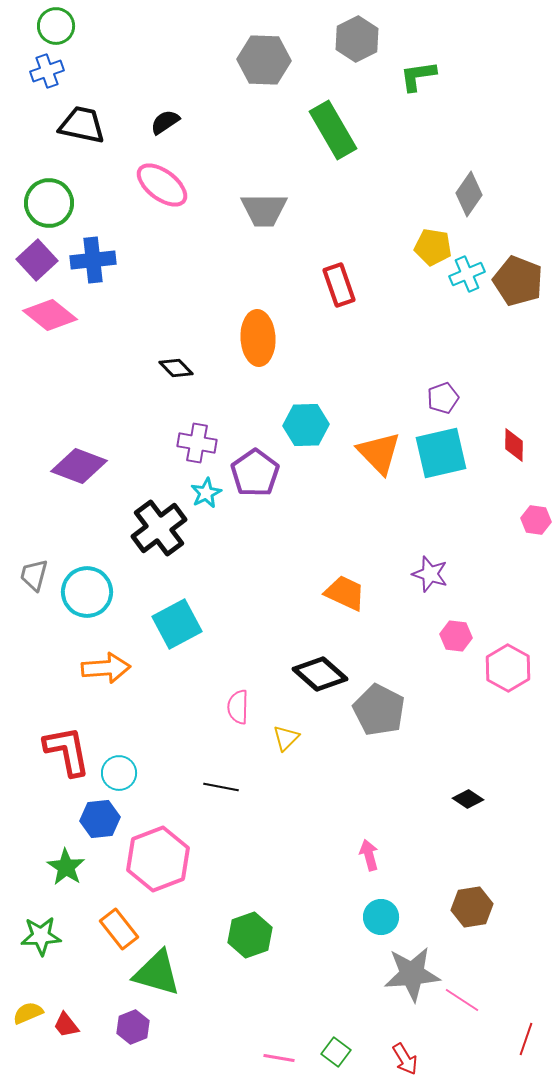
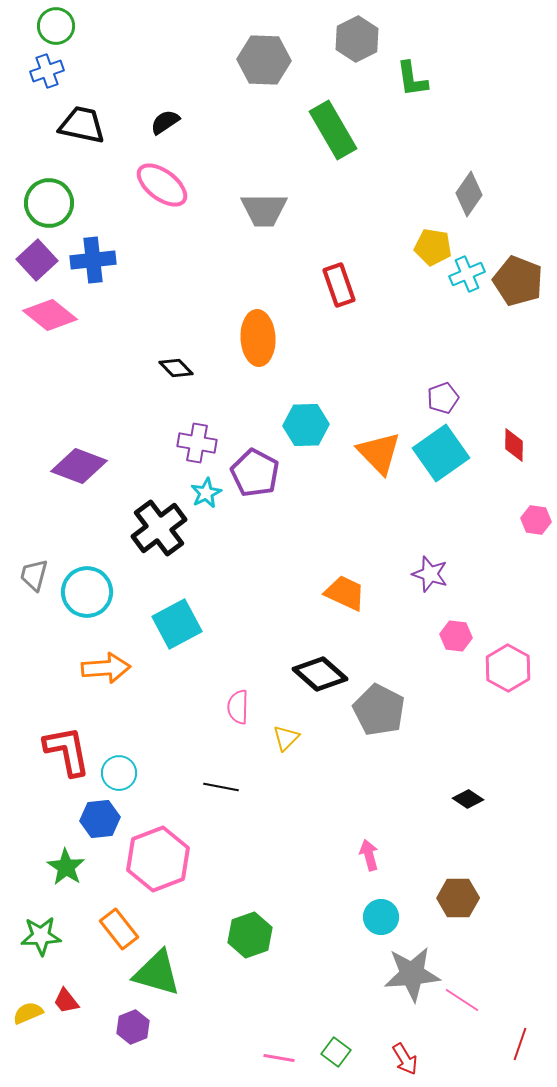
green L-shape at (418, 76): moved 6 px left, 3 px down; rotated 90 degrees counterclockwise
cyan square at (441, 453): rotated 22 degrees counterclockwise
purple pentagon at (255, 473): rotated 9 degrees counterclockwise
brown hexagon at (472, 907): moved 14 px left, 9 px up; rotated 9 degrees clockwise
red trapezoid at (66, 1025): moved 24 px up
red line at (526, 1039): moved 6 px left, 5 px down
